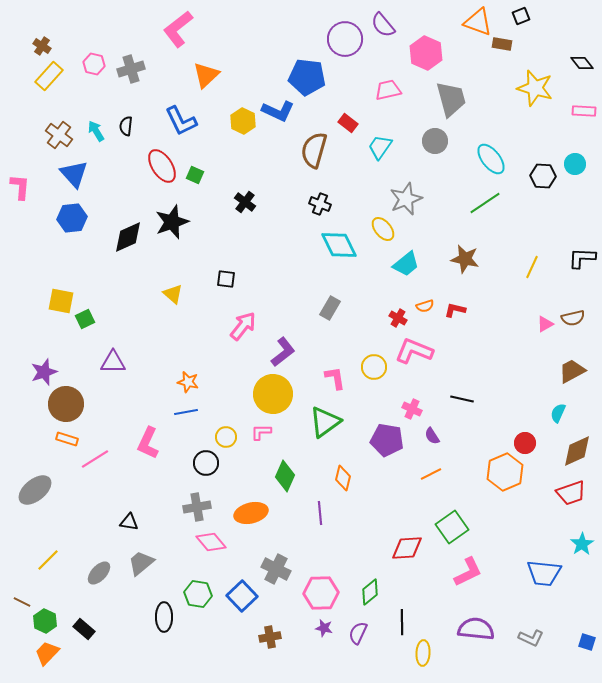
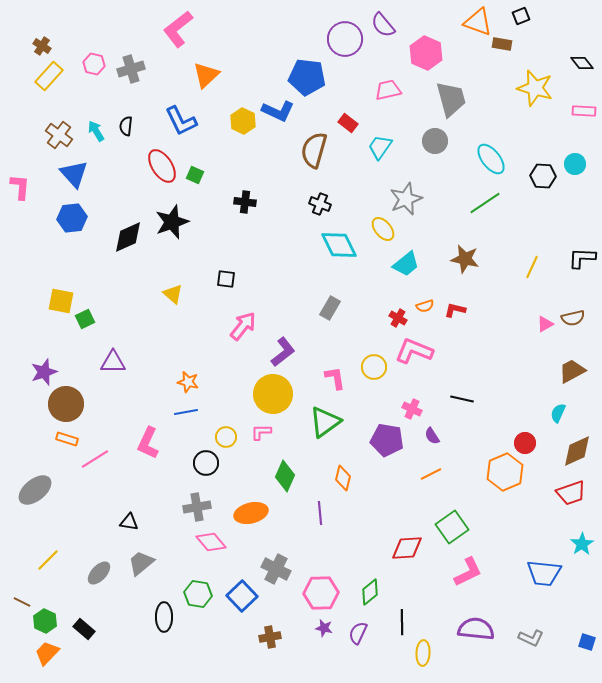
black cross at (245, 202): rotated 30 degrees counterclockwise
